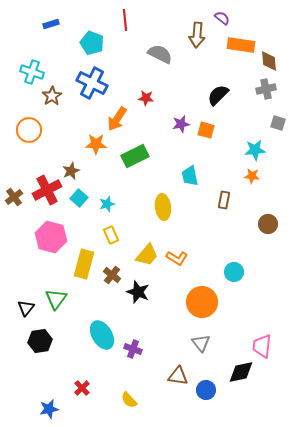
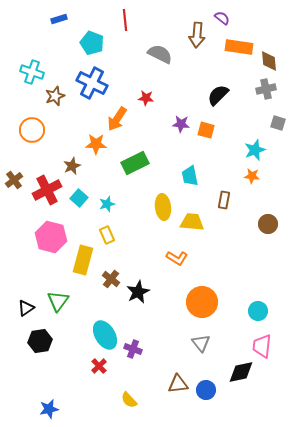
blue rectangle at (51, 24): moved 8 px right, 5 px up
orange rectangle at (241, 45): moved 2 px left, 2 px down
brown star at (52, 96): moved 3 px right; rotated 12 degrees clockwise
purple star at (181, 124): rotated 18 degrees clockwise
orange circle at (29, 130): moved 3 px right
cyan star at (255, 150): rotated 15 degrees counterclockwise
green rectangle at (135, 156): moved 7 px down
brown star at (71, 171): moved 1 px right, 5 px up
brown cross at (14, 197): moved 17 px up
yellow rectangle at (111, 235): moved 4 px left
yellow trapezoid at (147, 255): moved 45 px right, 33 px up; rotated 125 degrees counterclockwise
yellow rectangle at (84, 264): moved 1 px left, 4 px up
cyan circle at (234, 272): moved 24 px right, 39 px down
brown cross at (112, 275): moved 1 px left, 4 px down
black star at (138, 292): rotated 25 degrees clockwise
green triangle at (56, 299): moved 2 px right, 2 px down
black triangle at (26, 308): rotated 18 degrees clockwise
cyan ellipse at (102, 335): moved 3 px right
brown triangle at (178, 376): moved 8 px down; rotated 15 degrees counterclockwise
red cross at (82, 388): moved 17 px right, 22 px up
